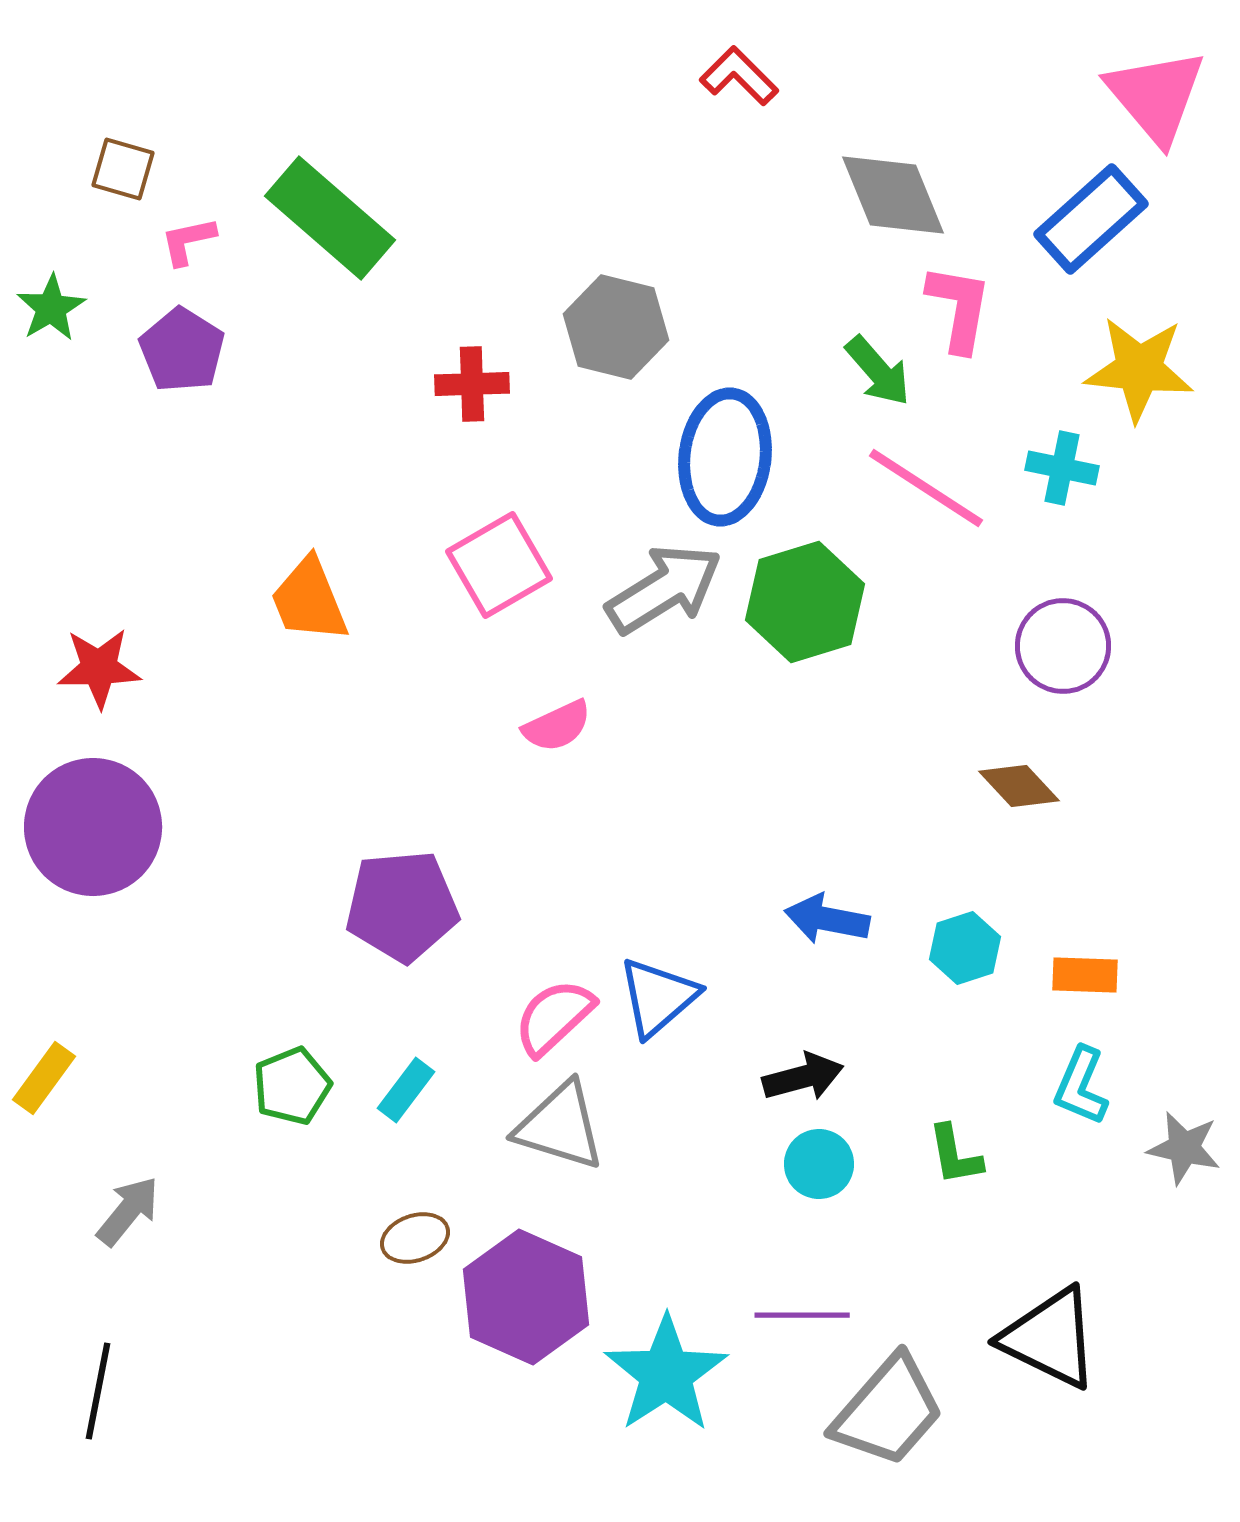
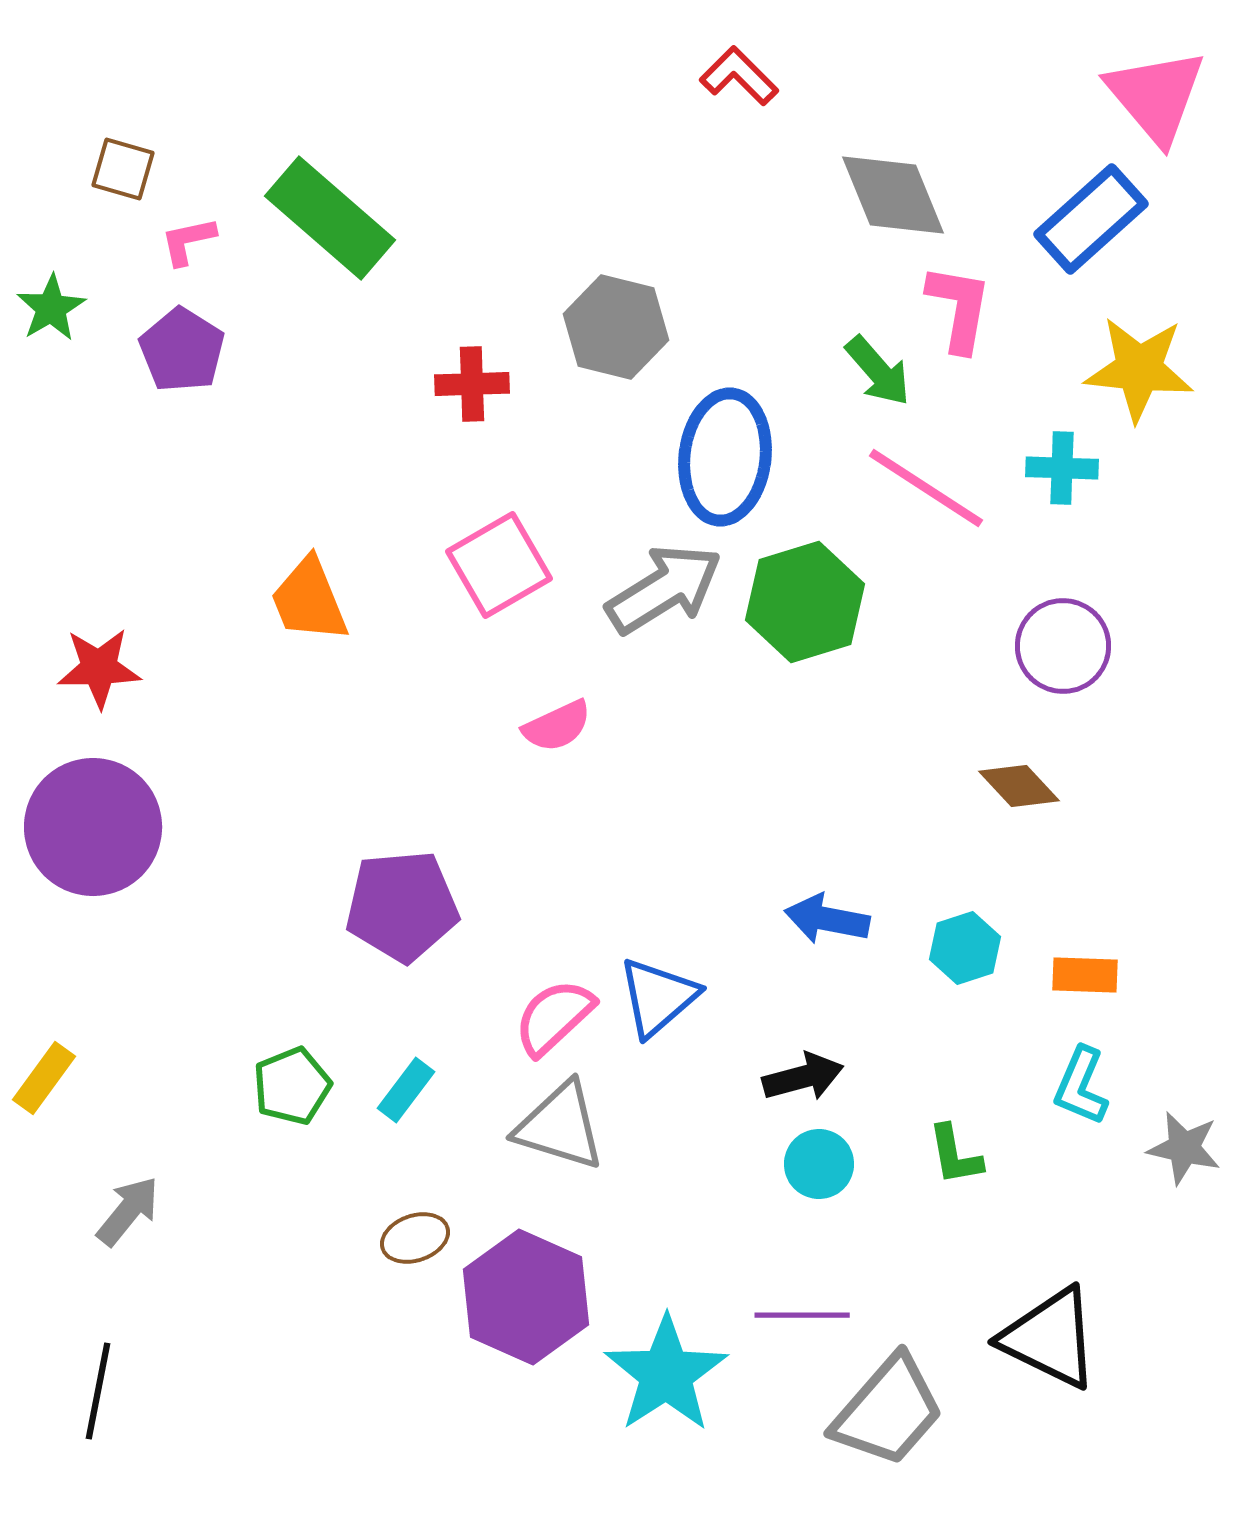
cyan cross at (1062, 468): rotated 10 degrees counterclockwise
